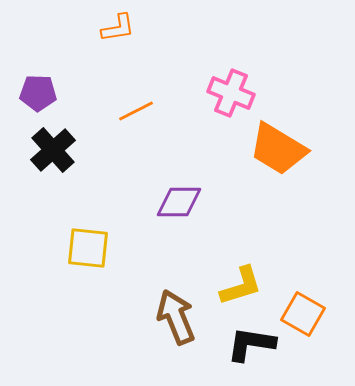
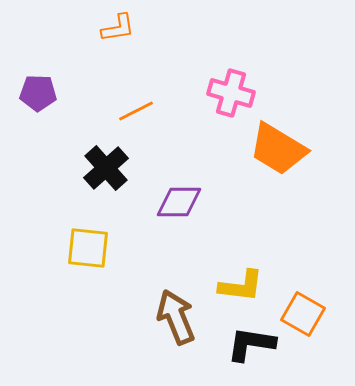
pink cross: rotated 6 degrees counterclockwise
black cross: moved 53 px right, 18 px down
yellow L-shape: rotated 24 degrees clockwise
